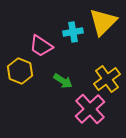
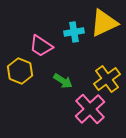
yellow triangle: moved 1 px right, 1 px down; rotated 20 degrees clockwise
cyan cross: moved 1 px right
